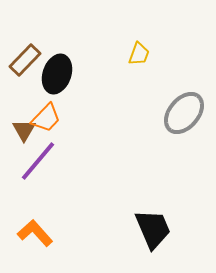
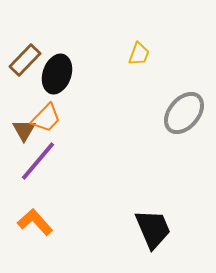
orange L-shape: moved 11 px up
